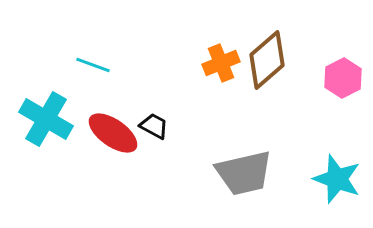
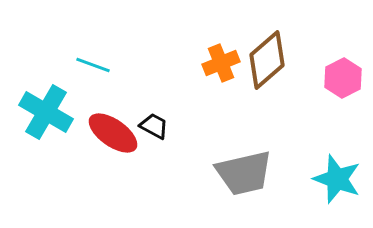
cyan cross: moved 7 px up
